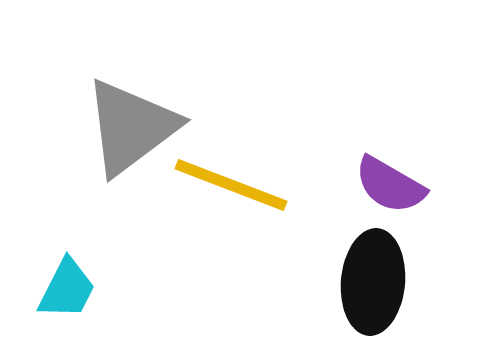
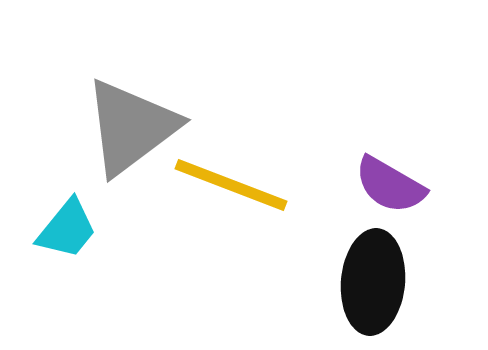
cyan trapezoid: moved 60 px up; rotated 12 degrees clockwise
